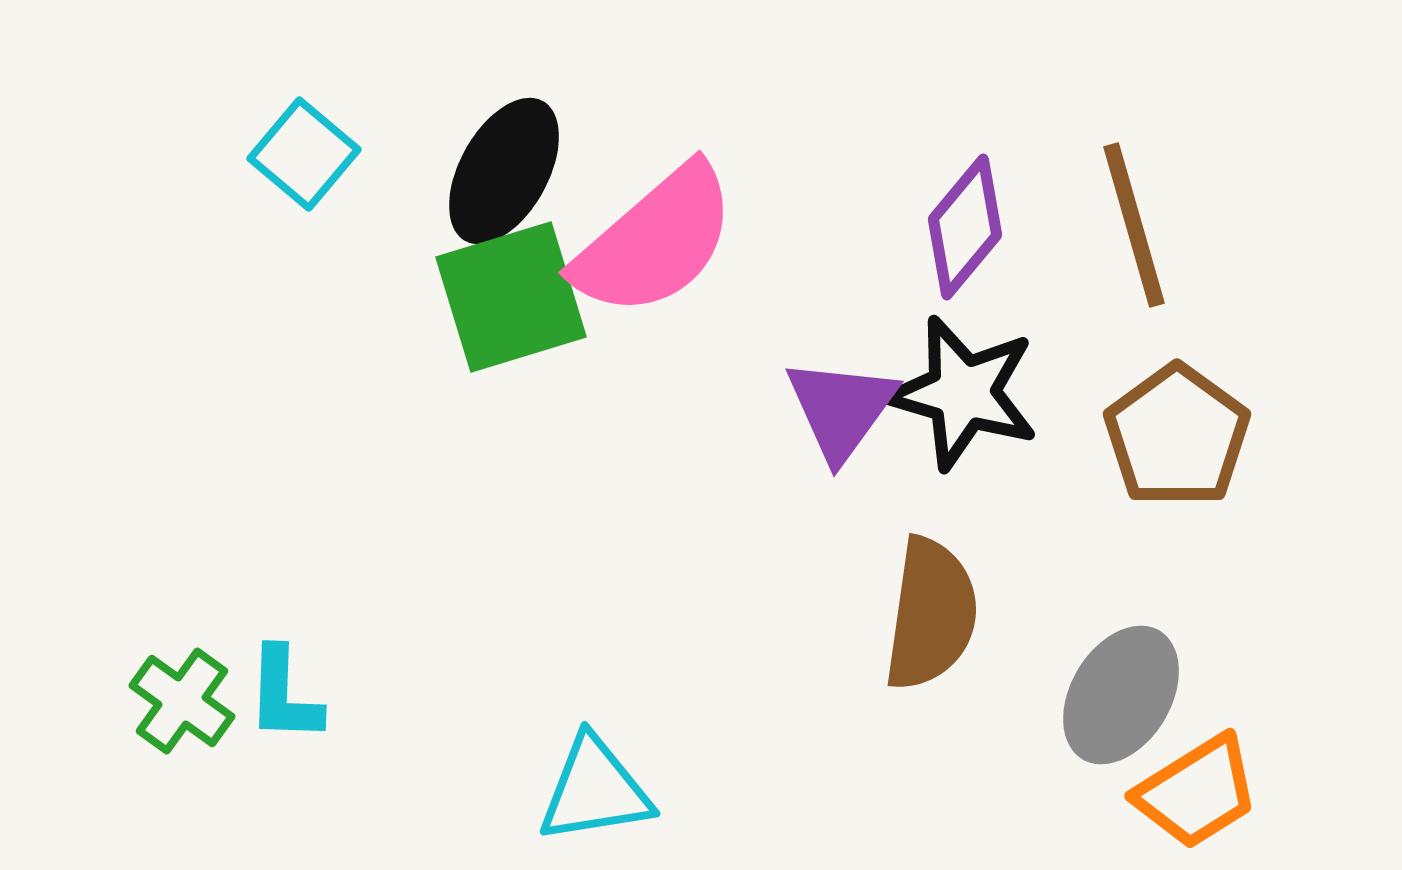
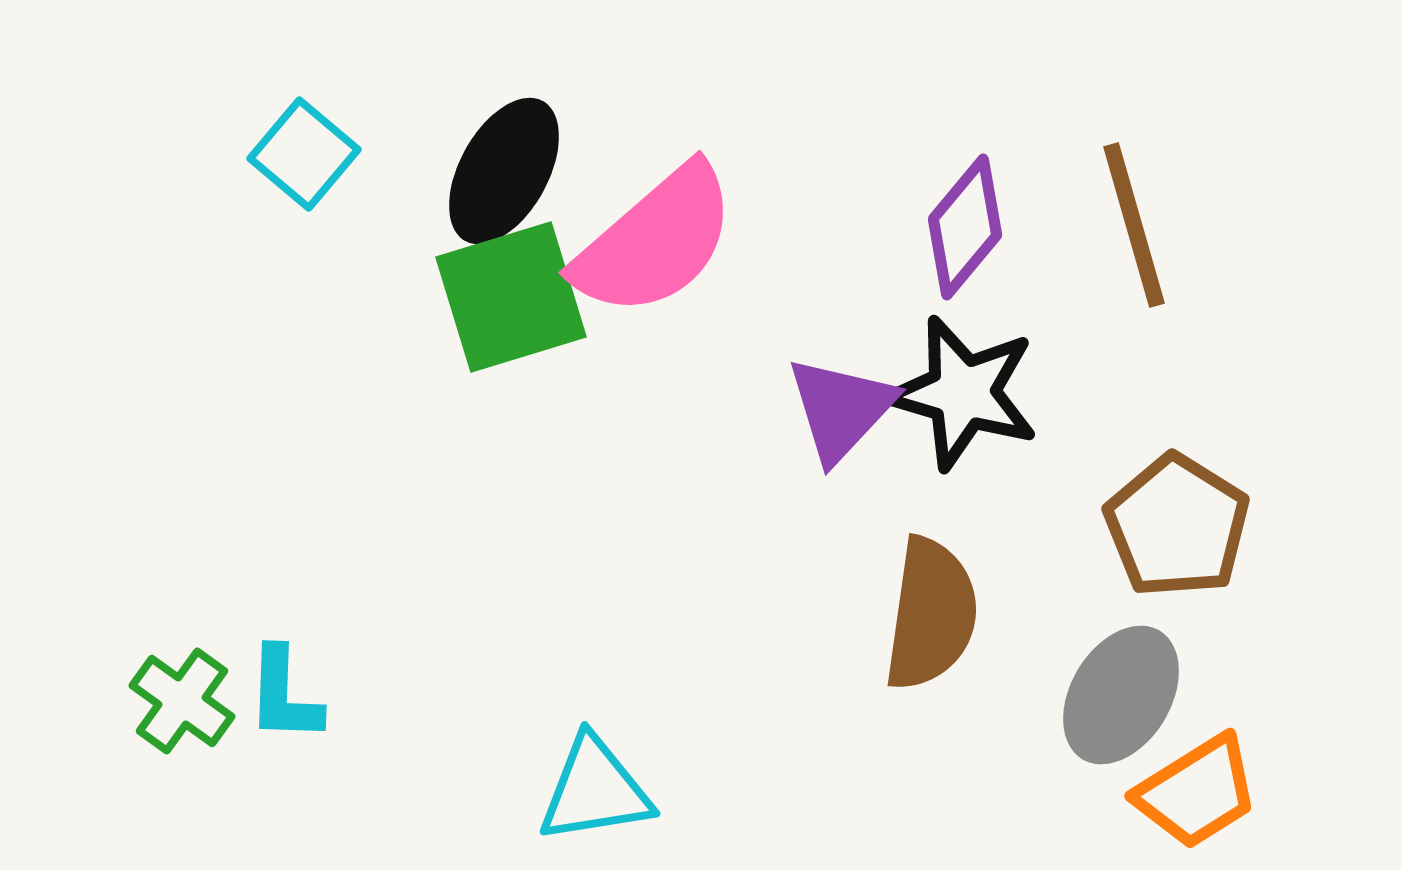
purple triangle: rotated 7 degrees clockwise
brown pentagon: moved 90 px down; rotated 4 degrees counterclockwise
